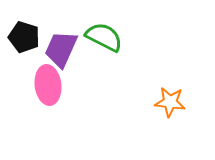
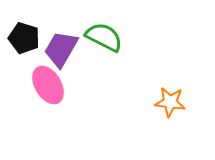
black pentagon: moved 1 px down
purple trapezoid: rotated 6 degrees clockwise
pink ellipse: rotated 24 degrees counterclockwise
